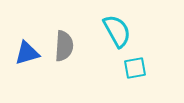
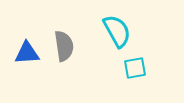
gray semicircle: rotated 12 degrees counterclockwise
blue triangle: rotated 12 degrees clockwise
